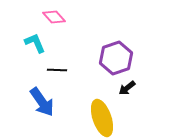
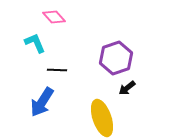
blue arrow: rotated 68 degrees clockwise
